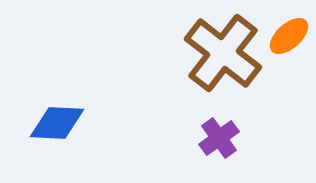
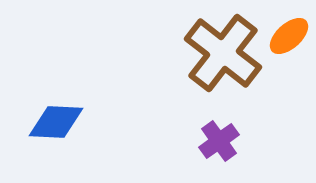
blue diamond: moved 1 px left, 1 px up
purple cross: moved 3 px down
